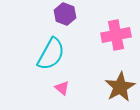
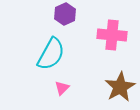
purple hexagon: rotated 15 degrees clockwise
pink cross: moved 4 px left; rotated 16 degrees clockwise
pink triangle: rotated 35 degrees clockwise
